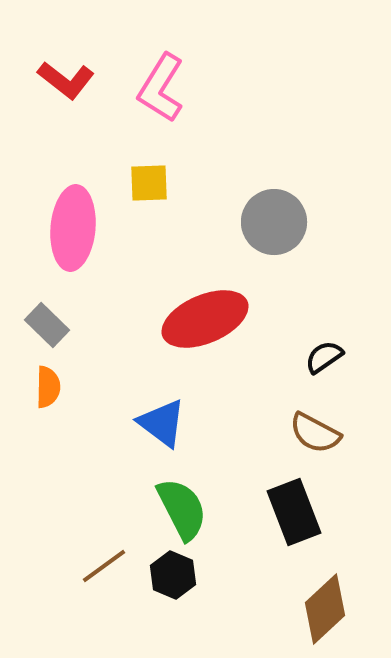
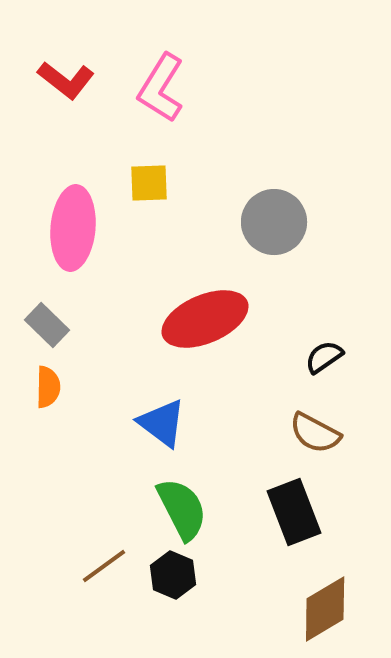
brown diamond: rotated 12 degrees clockwise
